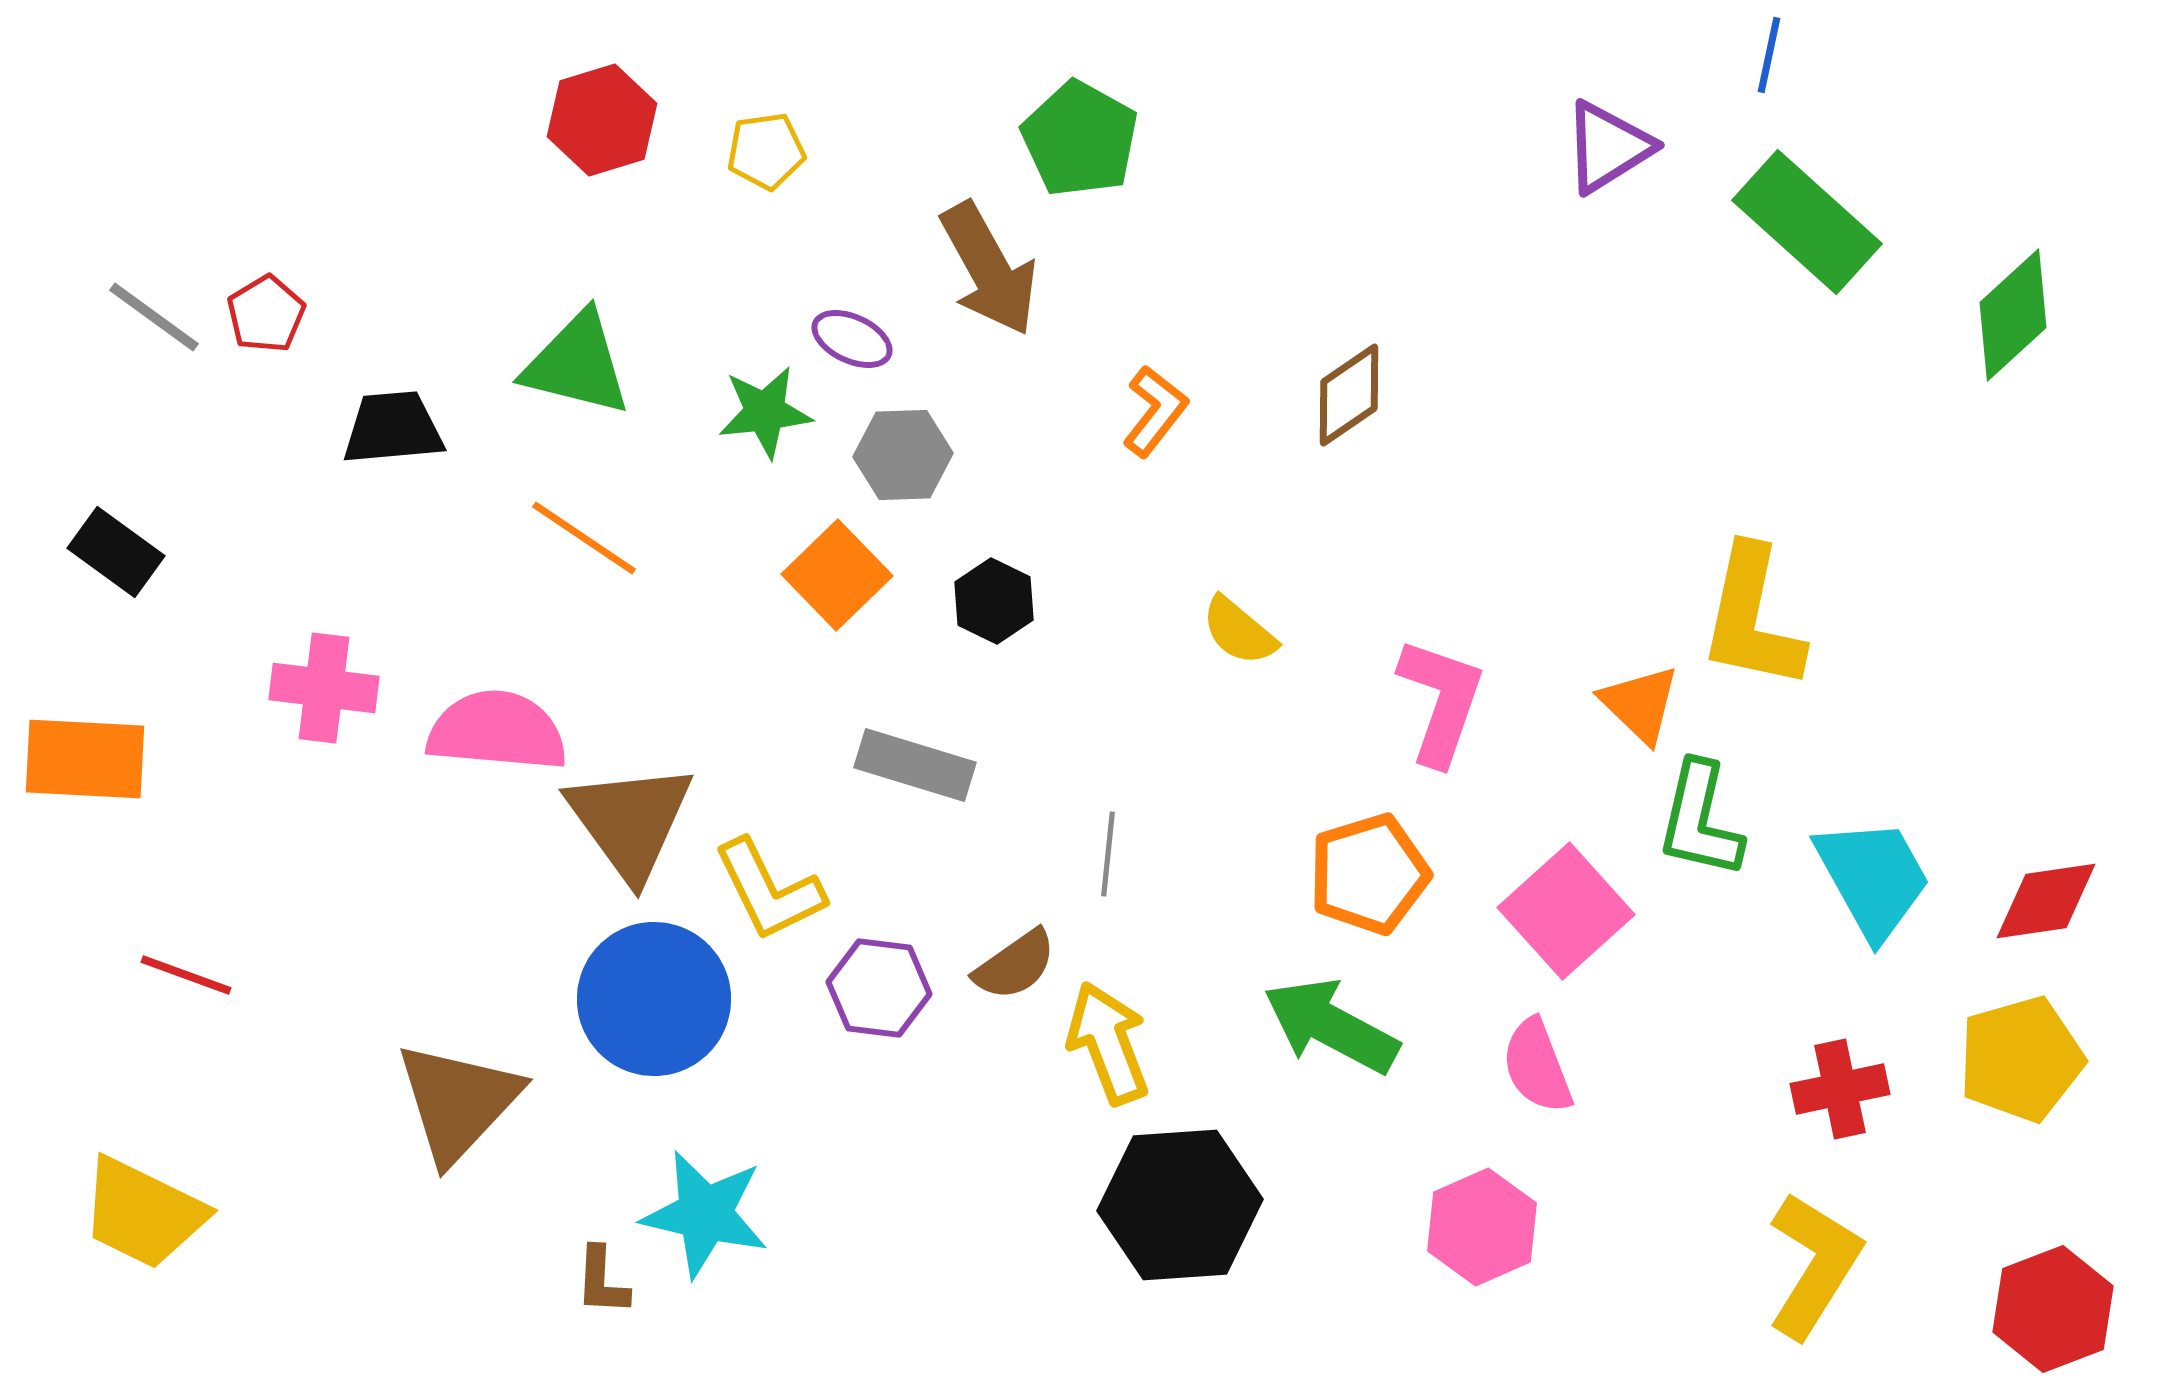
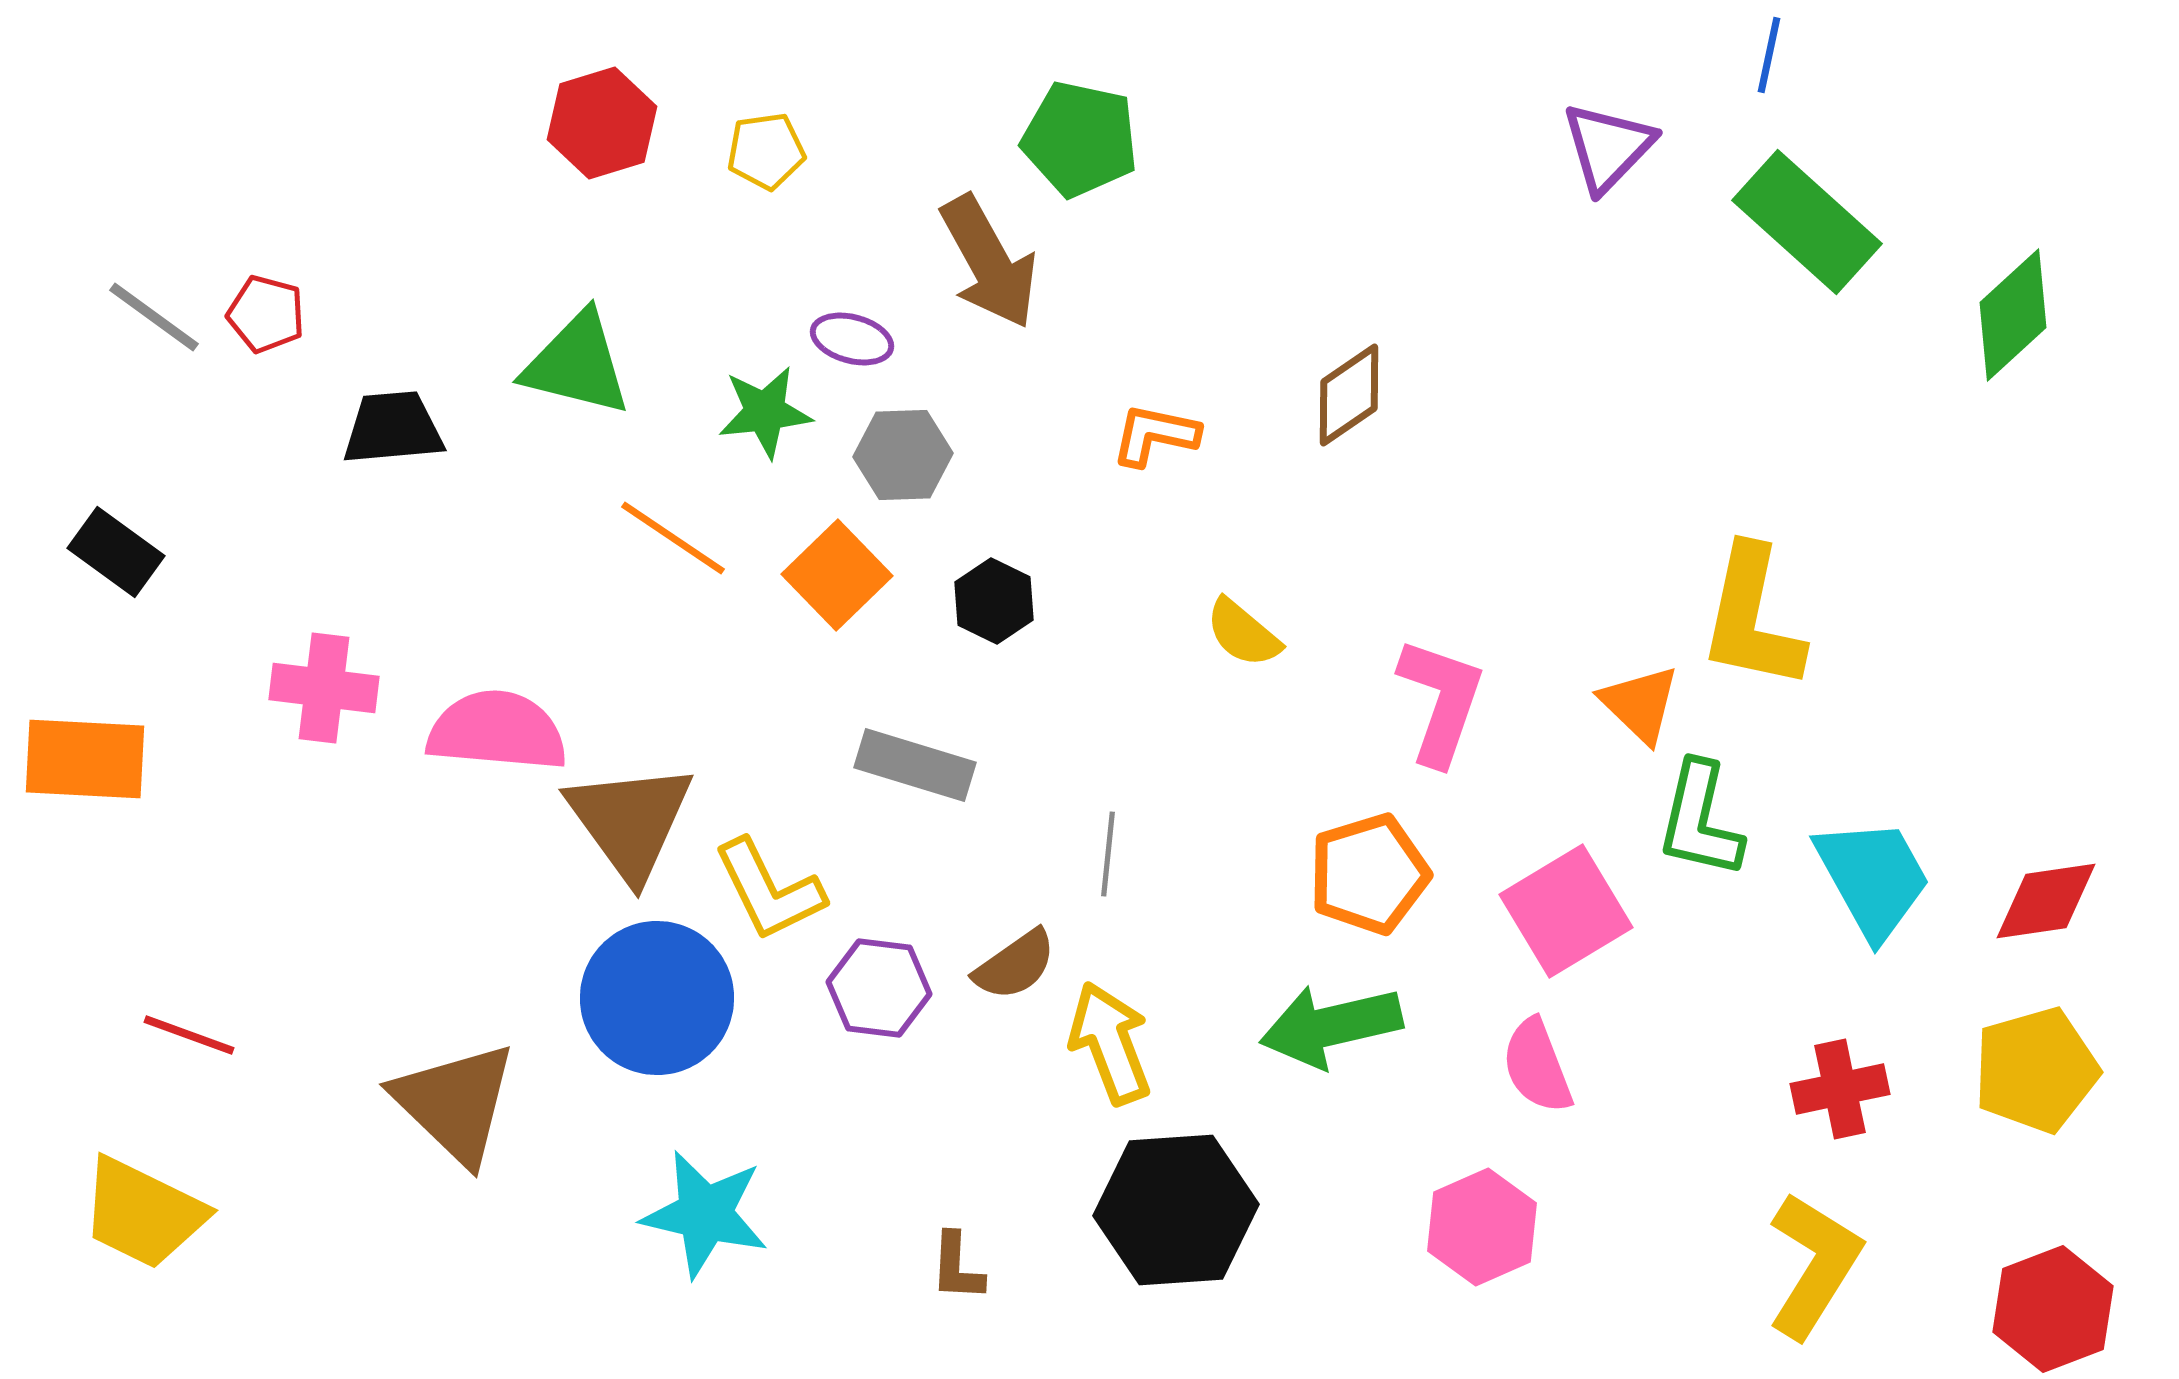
red hexagon at (602, 120): moved 3 px down
green pentagon at (1080, 139): rotated 17 degrees counterclockwise
purple triangle at (1608, 147): rotated 14 degrees counterclockwise
brown arrow at (989, 269): moved 7 px up
red pentagon at (266, 314): rotated 26 degrees counterclockwise
purple ellipse at (852, 339): rotated 10 degrees counterclockwise
orange L-shape at (1155, 411): moved 24 px down; rotated 116 degrees counterclockwise
orange line at (584, 538): moved 89 px right
yellow semicircle at (1239, 631): moved 4 px right, 2 px down
pink square at (1566, 911): rotated 11 degrees clockwise
red line at (186, 975): moved 3 px right, 60 px down
blue circle at (654, 999): moved 3 px right, 1 px up
green arrow at (1331, 1026): rotated 41 degrees counterclockwise
yellow arrow at (1108, 1043): moved 2 px right
yellow pentagon at (2021, 1059): moved 15 px right, 11 px down
brown triangle at (458, 1102): moved 3 px left, 1 px down; rotated 29 degrees counterclockwise
black hexagon at (1180, 1205): moved 4 px left, 5 px down
brown L-shape at (602, 1281): moved 355 px right, 14 px up
